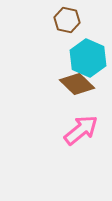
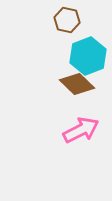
cyan hexagon: moved 2 px up; rotated 15 degrees clockwise
pink arrow: rotated 12 degrees clockwise
